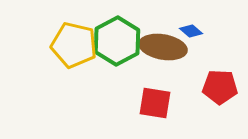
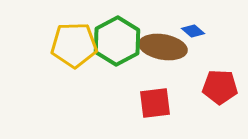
blue diamond: moved 2 px right
yellow pentagon: rotated 15 degrees counterclockwise
red square: rotated 16 degrees counterclockwise
